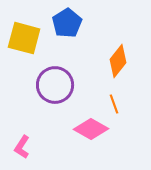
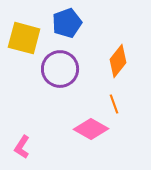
blue pentagon: rotated 12 degrees clockwise
purple circle: moved 5 px right, 16 px up
